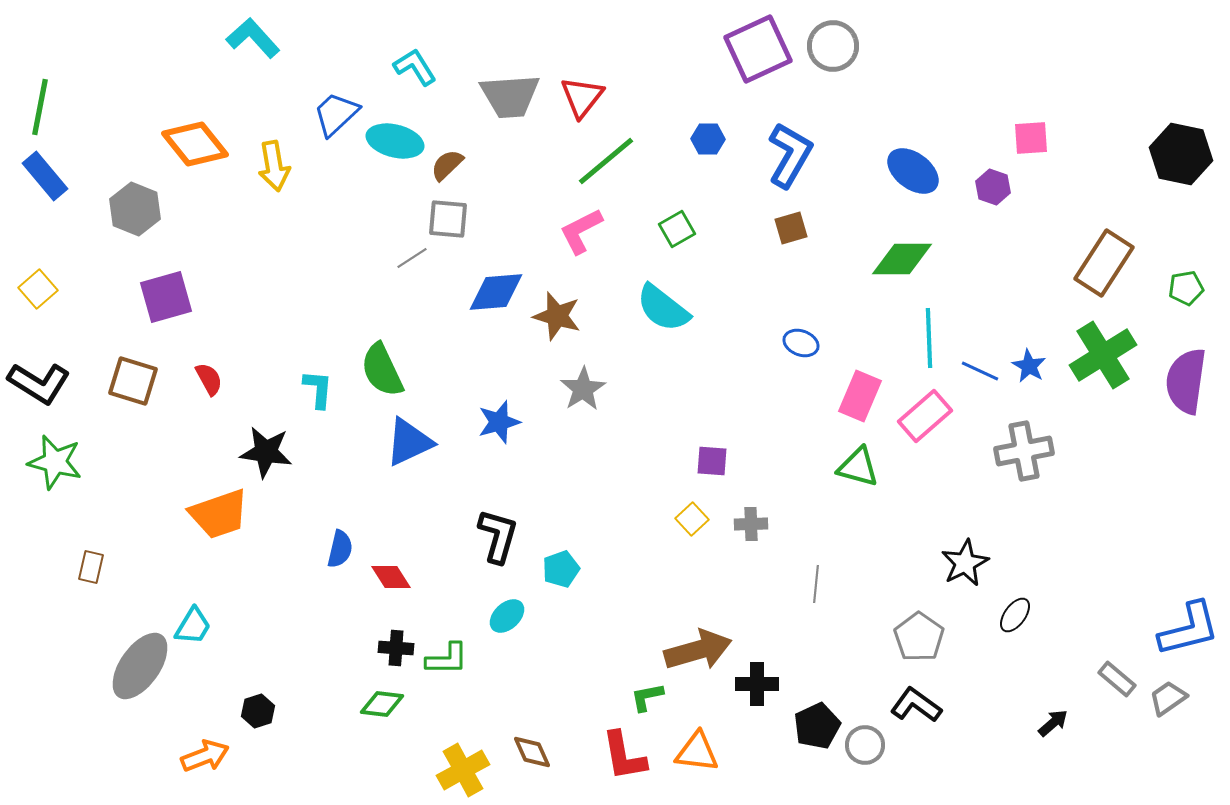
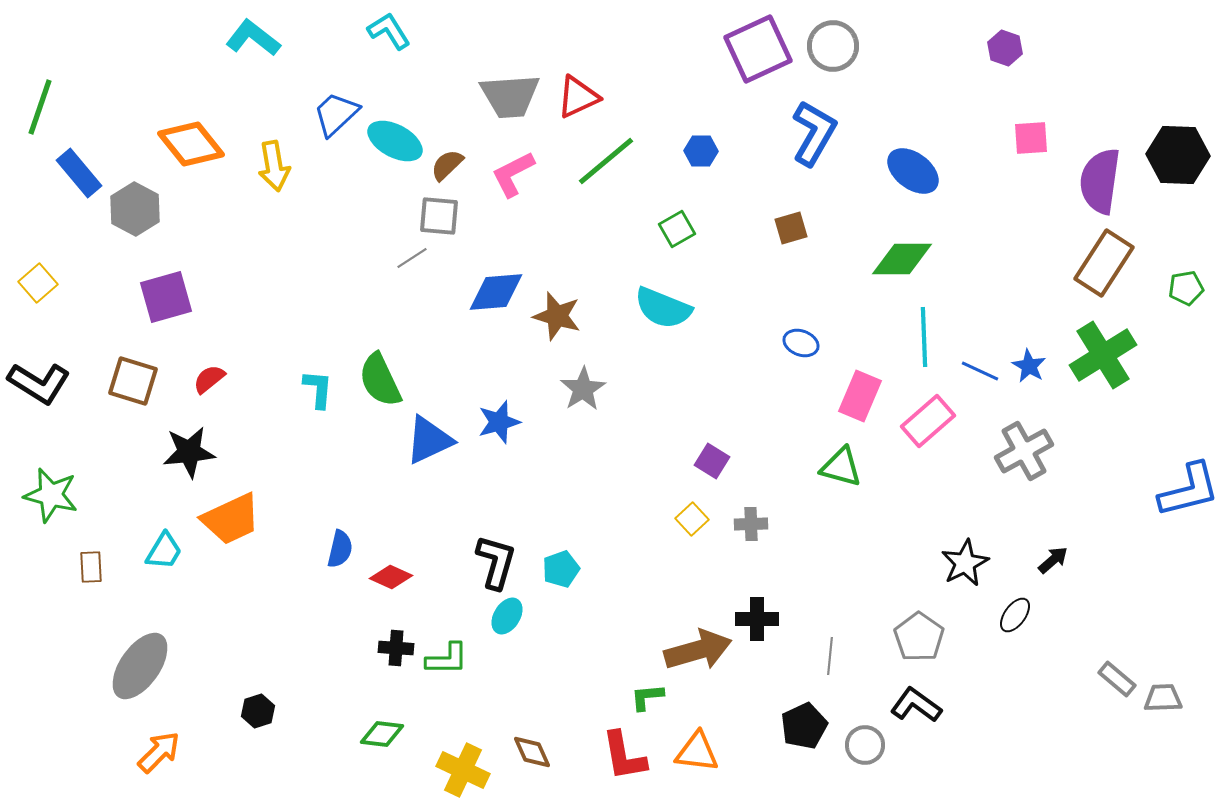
cyan L-shape at (253, 38): rotated 10 degrees counterclockwise
cyan L-shape at (415, 67): moved 26 px left, 36 px up
red triangle at (582, 97): moved 4 px left; rotated 27 degrees clockwise
green line at (40, 107): rotated 8 degrees clockwise
blue hexagon at (708, 139): moved 7 px left, 12 px down
cyan ellipse at (395, 141): rotated 14 degrees clockwise
orange diamond at (195, 144): moved 4 px left
black hexagon at (1181, 154): moved 3 px left, 1 px down; rotated 10 degrees counterclockwise
blue L-shape at (790, 155): moved 24 px right, 22 px up
blue rectangle at (45, 176): moved 34 px right, 3 px up
purple hexagon at (993, 187): moved 12 px right, 139 px up
gray hexagon at (135, 209): rotated 6 degrees clockwise
gray square at (448, 219): moved 9 px left, 3 px up
pink L-shape at (581, 231): moved 68 px left, 57 px up
yellow square at (38, 289): moved 6 px up
cyan semicircle at (663, 308): rotated 16 degrees counterclockwise
cyan line at (929, 338): moved 5 px left, 1 px up
green semicircle at (382, 370): moved 2 px left, 10 px down
red semicircle at (209, 379): rotated 100 degrees counterclockwise
purple semicircle at (1186, 381): moved 86 px left, 200 px up
pink rectangle at (925, 416): moved 3 px right, 5 px down
blue triangle at (409, 442): moved 20 px right, 2 px up
gray cross at (1024, 451): rotated 18 degrees counterclockwise
black star at (266, 452): moved 77 px left; rotated 14 degrees counterclockwise
purple square at (712, 461): rotated 28 degrees clockwise
green star at (55, 462): moved 4 px left, 33 px down
green triangle at (858, 467): moved 17 px left
orange trapezoid at (219, 514): moved 12 px right, 5 px down; rotated 6 degrees counterclockwise
black L-shape at (498, 536): moved 2 px left, 26 px down
brown rectangle at (91, 567): rotated 16 degrees counterclockwise
red diamond at (391, 577): rotated 33 degrees counterclockwise
gray line at (816, 584): moved 14 px right, 72 px down
cyan ellipse at (507, 616): rotated 15 degrees counterclockwise
cyan trapezoid at (193, 626): moved 29 px left, 75 px up
blue L-shape at (1189, 629): moved 139 px up
black cross at (757, 684): moved 65 px up
green L-shape at (647, 697): rotated 6 degrees clockwise
gray trapezoid at (1168, 698): moved 5 px left; rotated 33 degrees clockwise
green diamond at (382, 704): moved 30 px down
black arrow at (1053, 723): moved 163 px up
black pentagon at (817, 726): moved 13 px left
orange arrow at (205, 756): moved 46 px left, 4 px up; rotated 24 degrees counterclockwise
yellow cross at (463, 770): rotated 36 degrees counterclockwise
